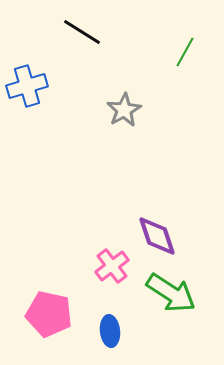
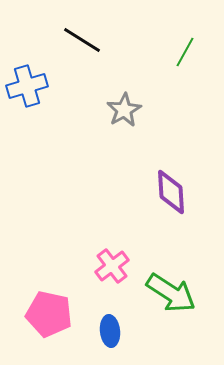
black line: moved 8 px down
purple diamond: moved 14 px right, 44 px up; rotated 15 degrees clockwise
